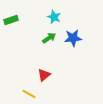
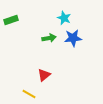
cyan star: moved 10 px right, 1 px down
green arrow: rotated 24 degrees clockwise
